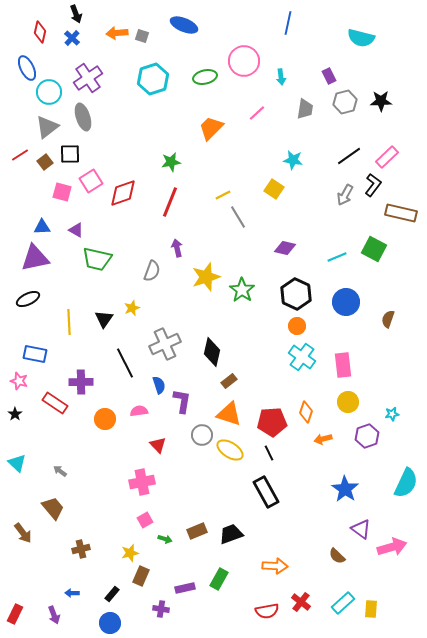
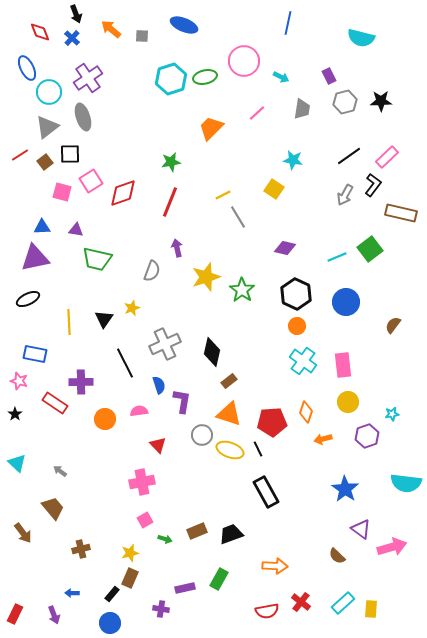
red diamond at (40, 32): rotated 35 degrees counterclockwise
orange arrow at (117, 33): moved 6 px left, 4 px up; rotated 45 degrees clockwise
gray square at (142, 36): rotated 16 degrees counterclockwise
cyan arrow at (281, 77): rotated 56 degrees counterclockwise
cyan hexagon at (153, 79): moved 18 px right
gray trapezoid at (305, 109): moved 3 px left
purple triangle at (76, 230): rotated 21 degrees counterclockwise
green square at (374, 249): moved 4 px left; rotated 25 degrees clockwise
brown semicircle at (388, 319): moved 5 px right, 6 px down; rotated 18 degrees clockwise
cyan cross at (302, 357): moved 1 px right, 4 px down
yellow ellipse at (230, 450): rotated 12 degrees counterclockwise
black line at (269, 453): moved 11 px left, 4 px up
cyan semicircle at (406, 483): rotated 72 degrees clockwise
brown rectangle at (141, 576): moved 11 px left, 2 px down
